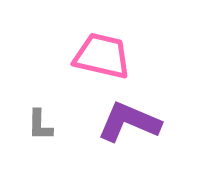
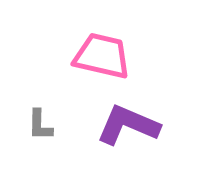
purple L-shape: moved 1 px left, 3 px down
